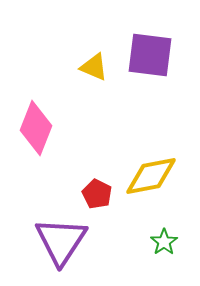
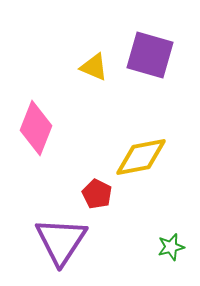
purple square: rotated 9 degrees clockwise
yellow diamond: moved 10 px left, 19 px up
green star: moved 7 px right, 5 px down; rotated 20 degrees clockwise
